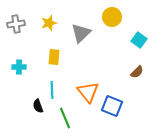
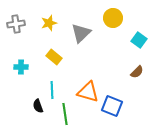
yellow circle: moved 1 px right, 1 px down
yellow rectangle: rotated 56 degrees counterclockwise
cyan cross: moved 2 px right
orange triangle: rotated 35 degrees counterclockwise
green line: moved 4 px up; rotated 15 degrees clockwise
